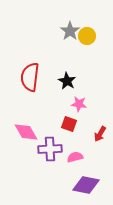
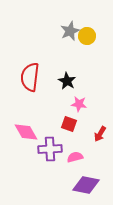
gray star: rotated 12 degrees clockwise
